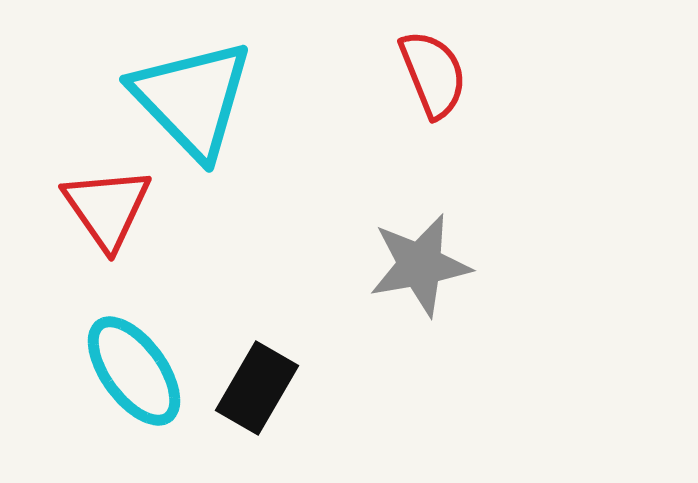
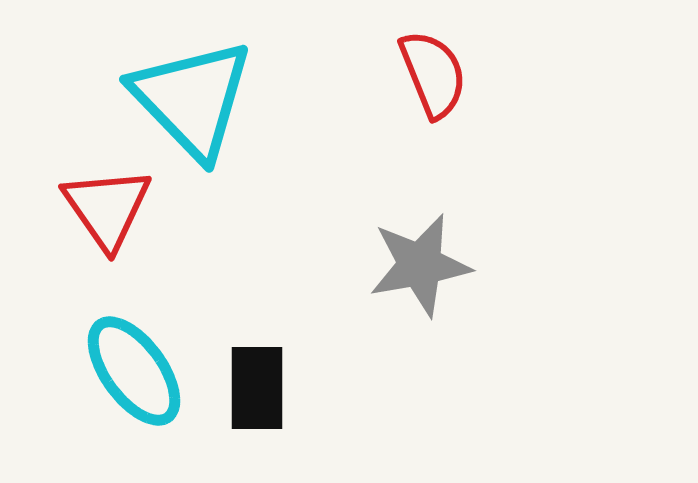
black rectangle: rotated 30 degrees counterclockwise
